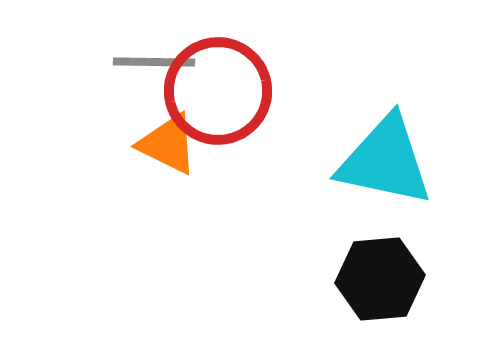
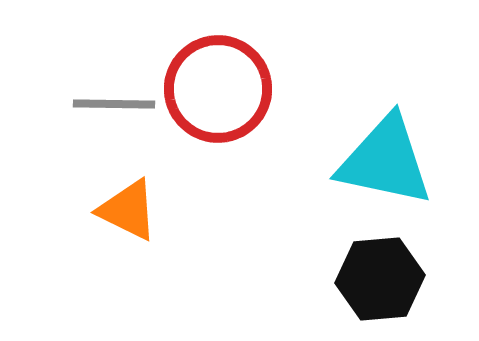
gray line: moved 40 px left, 42 px down
red circle: moved 2 px up
orange triangle: moved 40 px left, 66 px down
